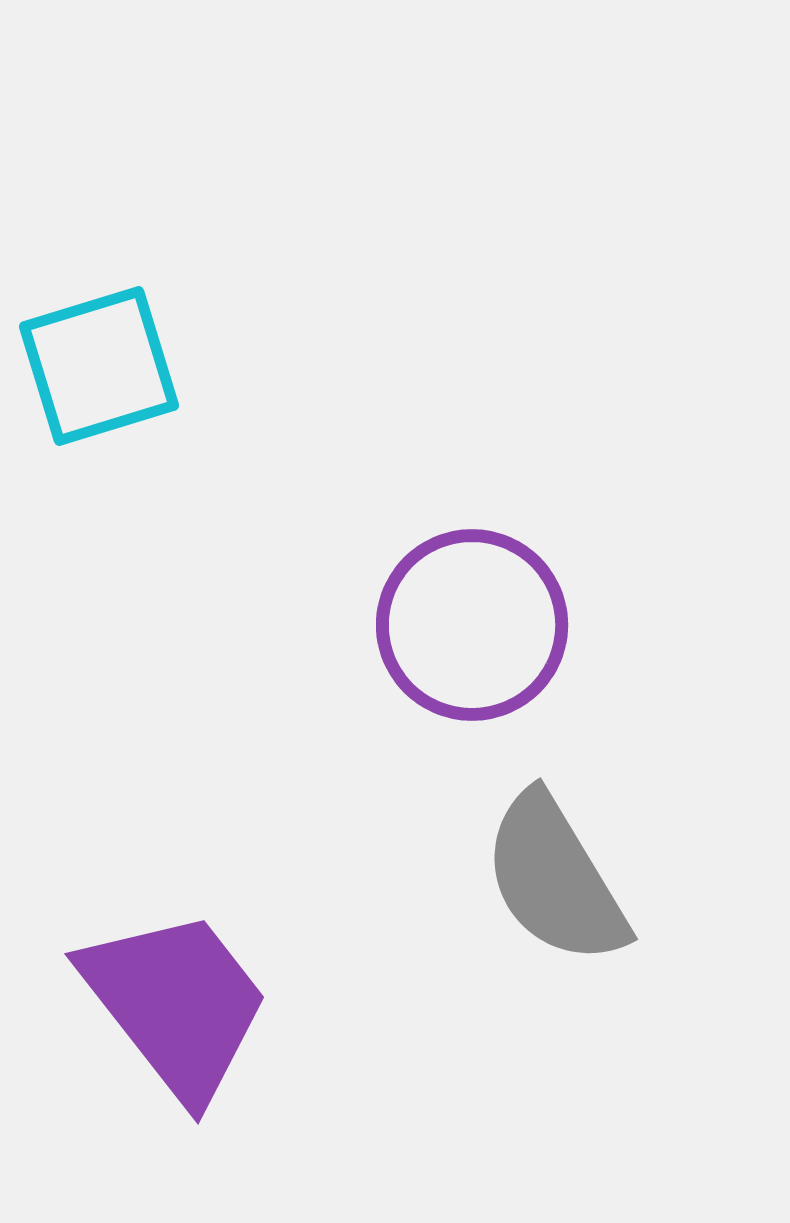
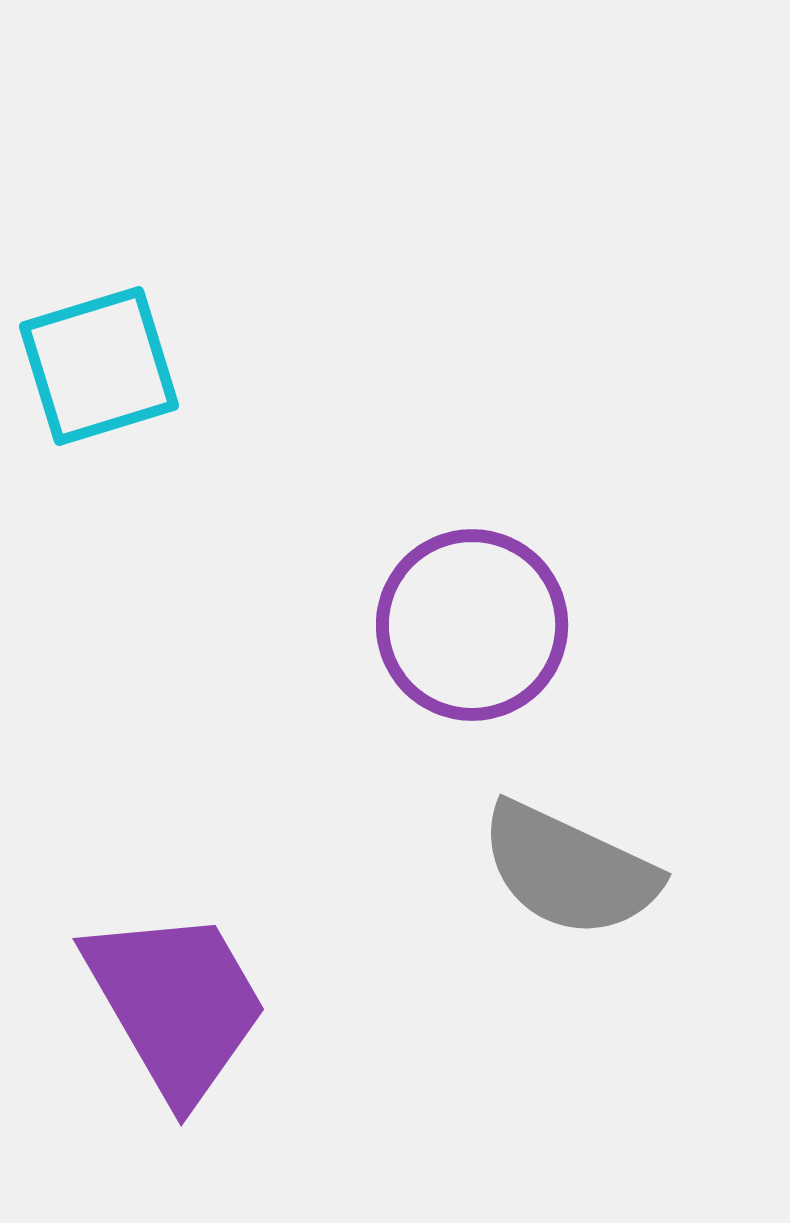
gray semicircle: moved 14 px right, 9 px up; rotated 34 degrees counterclockwise
purple trapezoid: rotated 8 degrees clockwise
